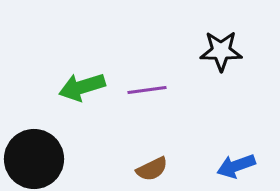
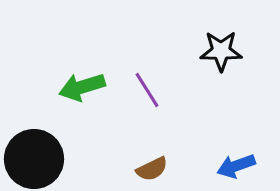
purple line: rotated 66 degrees clockwise
